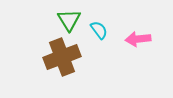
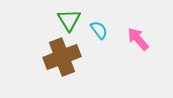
pink arrow: rotated 55 degrees clockwise
